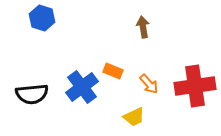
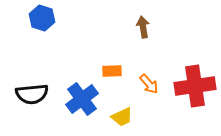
orange rectangle: moved 1 px left; rotated 24 degrees counterclockwise
blue cross: moved 12 px down
yellow trapezoid: moved 12 px left
